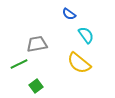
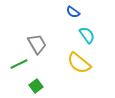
blue semicircle: moved 4 px right, 2 px up
cyan semicircle: moved 1 px right
gray trapezoid: rotated 70 degrees clockwise
